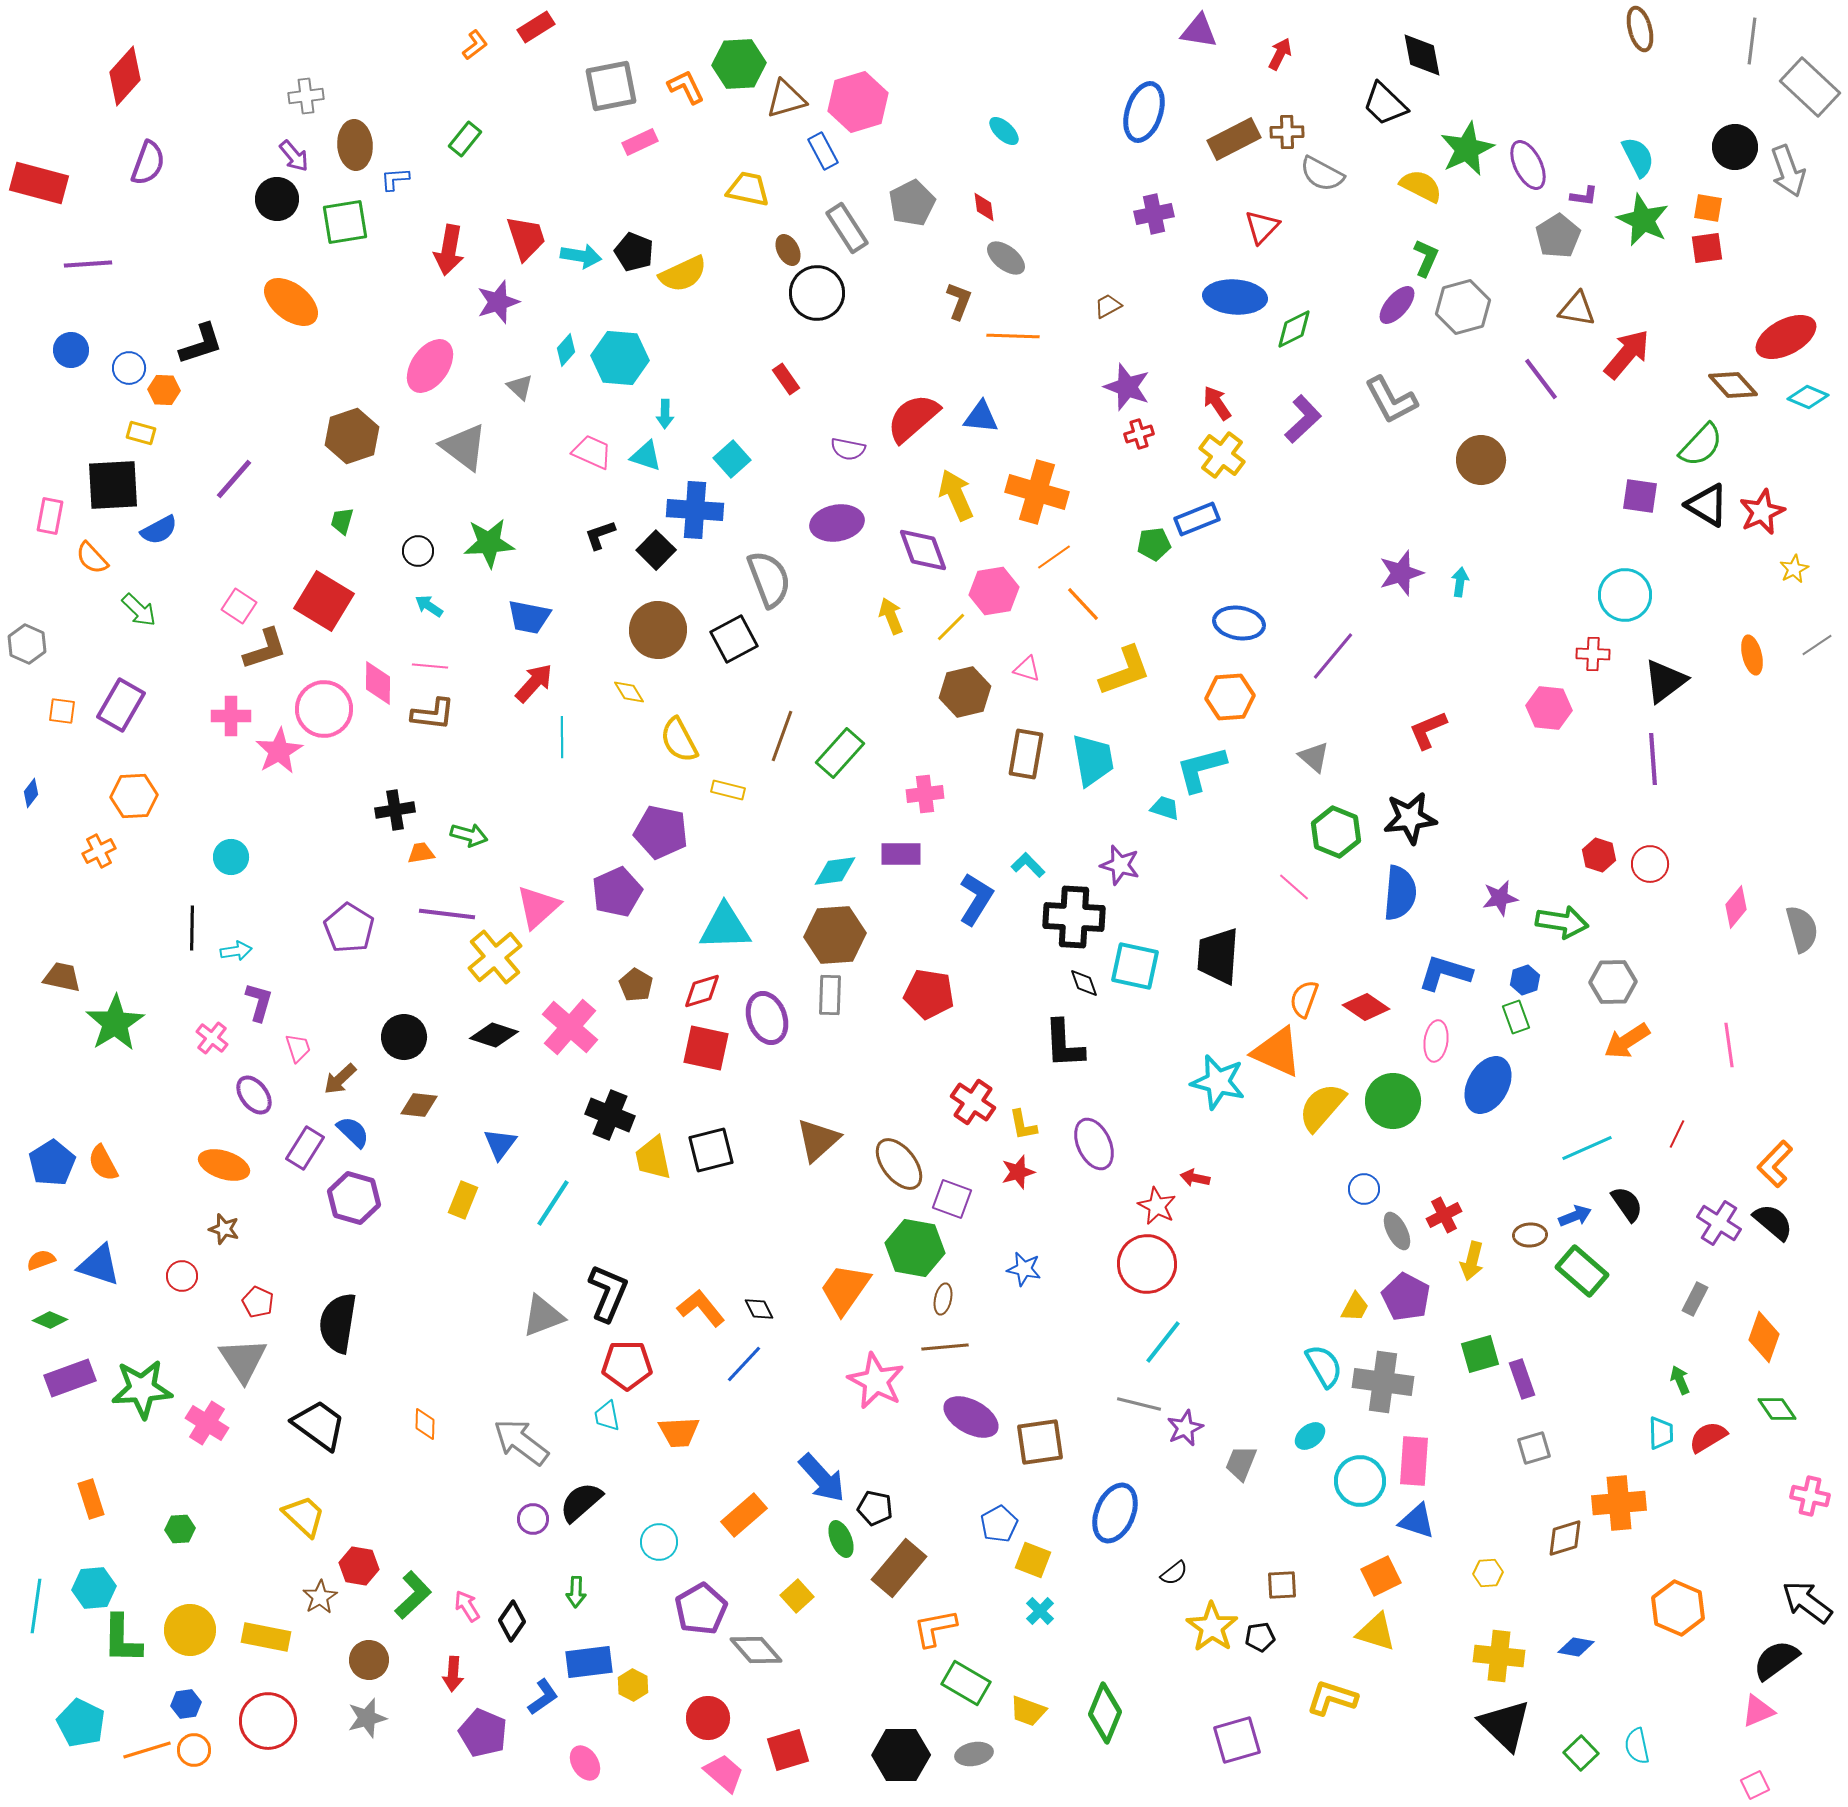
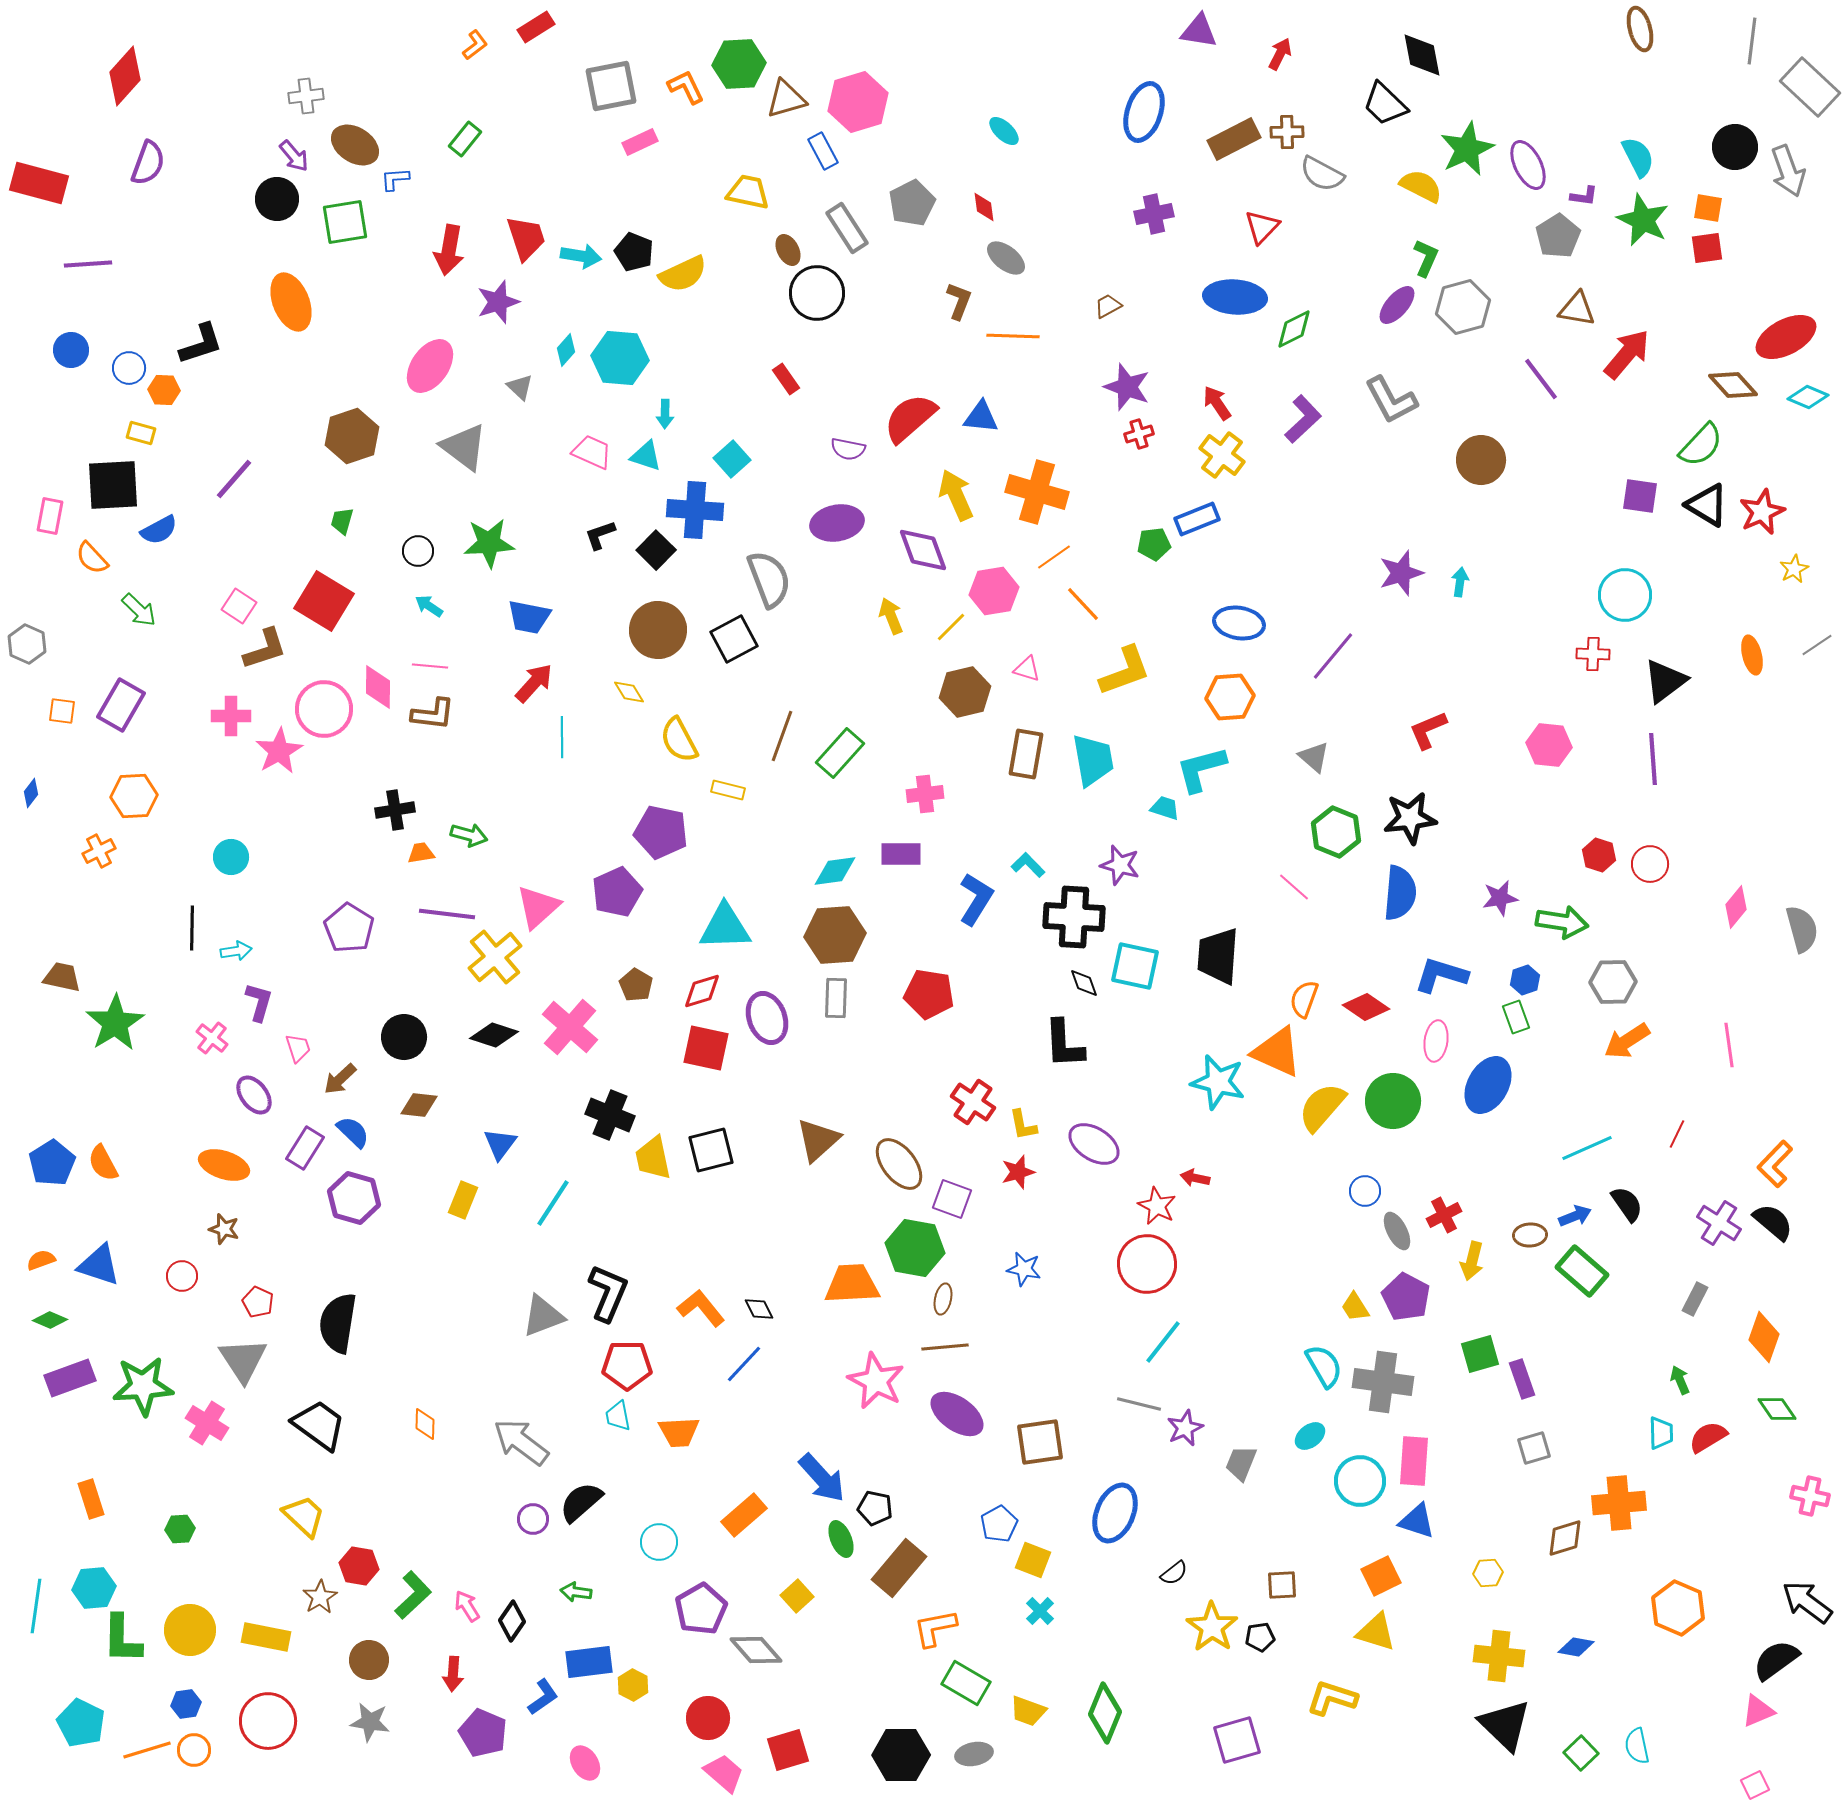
brown ellipse at (355, 145): rotated 54 degrees counterclockwise
yellow trapezoid at (748, 189): moved 3 px down
orange ellipse at (291, 302): rotated 30 degrees clockwise
red semicircle at (913, 418): moved 3 px left
pink diamond at (378, 683): moved 4 px down
pink hexagon at (1549, 708): moved 37 px down
blue L-shape at (1445, 973): moved 4 px left, 2 px down
gray rectangle at (830, 995): moved 6 px right, 3 px down
purple ellipse at (1094, 1144): rotated 33 degrees counterclockwise
blue circle at (1364, 1189): moved 1 px right, 2 px down
orange trapezoid at (845, 1289): moved 7 px right, 5 px up; rotated 52 degrees clockwise
yellow trapezoid at (1355, 1307): rotated 120 degrees clockwise
green star at (142, 1389): moved 1 px right, 3 px up
cyan trapezoid at (607, 1416): moved 11 px right
purple ellipse at (971, 1417): moved 14 px left, 3 px up; rotated 6 degrees clockwise
green arrow at (576, 1592): rotated 96 degrees clockwise
gray star at (367, 1718): moved 3 px right, 4 px down; rotated 24 degrees clockwise
